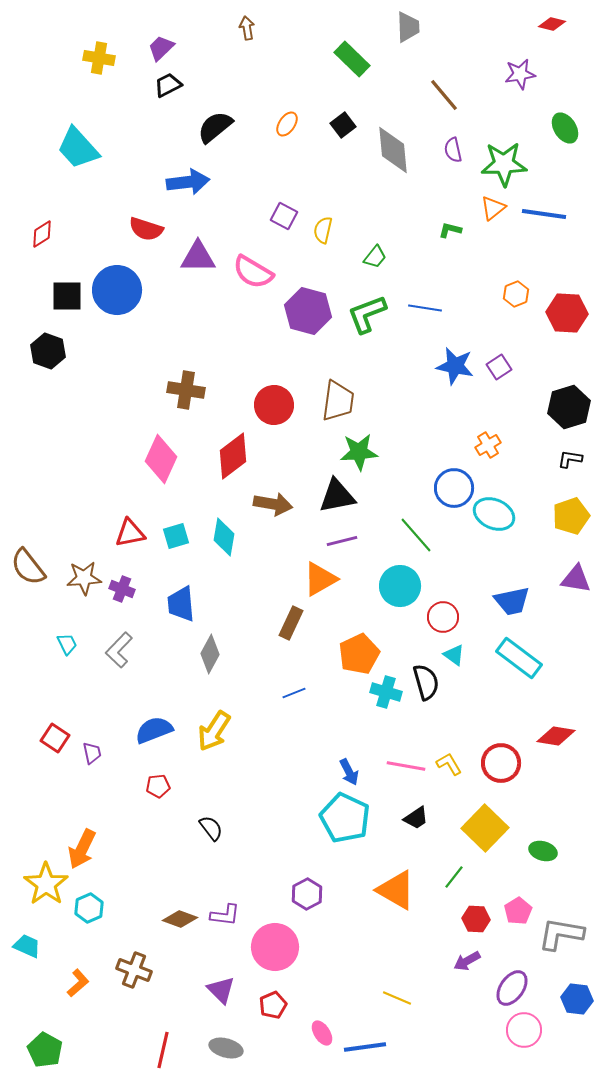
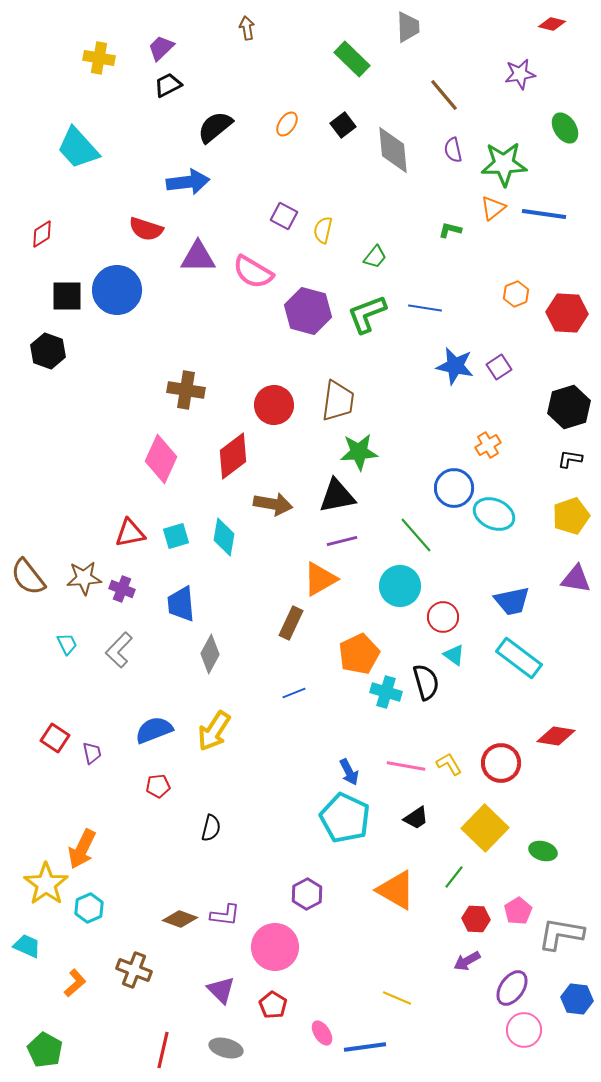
brown semicircle at (28, 567): moved 10 px down
black semicircle at (211, 828): rotated 52 degrees clockwise
orange L-shape at (78, 983): moved 3 px left
red pentagon at (273, 1005): rotated 16 degrees counterclockwise
